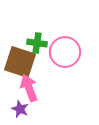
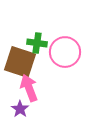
purple star: rotated 12 degrees clockwise
